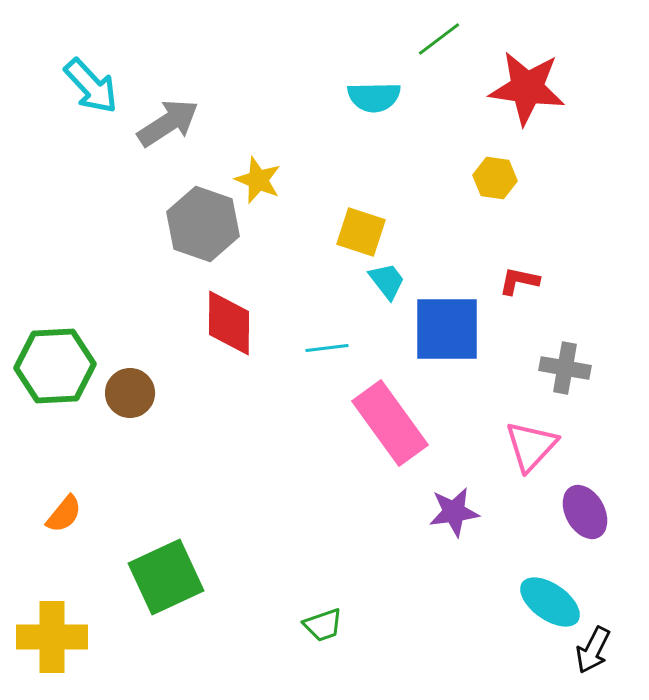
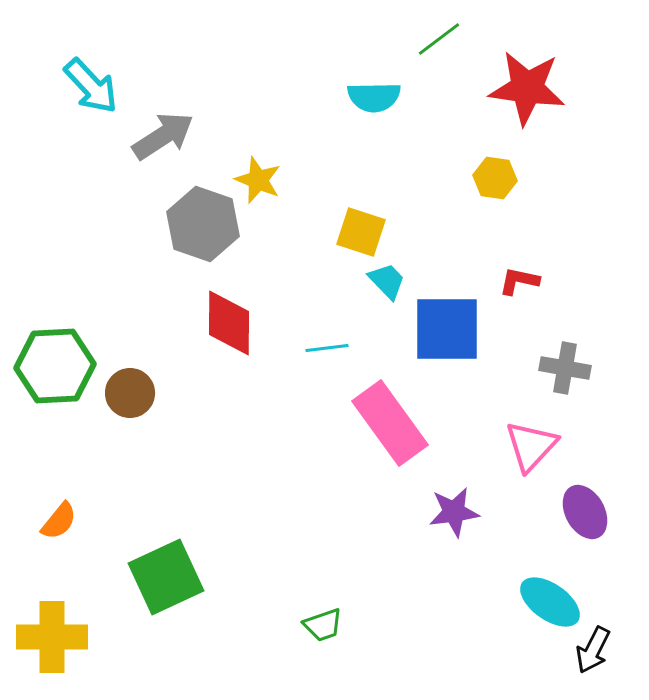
gray arrow: moved 5 px left, 13 px down
cyan trapezoid: rotated 6 degrees counterclockwise
orange semicircle: moved 5 px left, 7 px down
